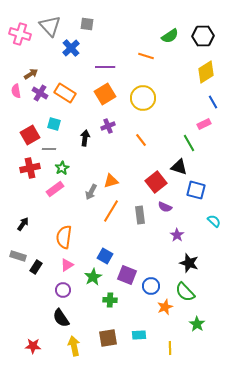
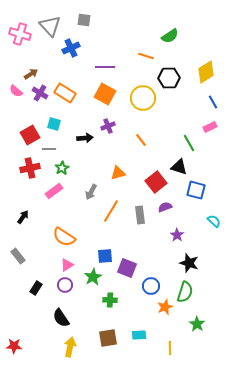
gray square at (87, 24): moved 3 px left, 4 px up
black hexagon at (203, 36): moved 34 px left, 42 px down
blue cross at (71, 48): rotated 18 degrees clockwise
pink semicircle at (16, 91): rotated 40 degrees counterclockwise
orange square at (105, 94): rotated 30 degrees counterclockwise
pink rectangle at (204, 124): moved 6 px right, 3 px down
black arrow at (85, 138): rotated 77 degrees clockwise
orange triangle at (111, 181): moved 7 px right, 8 px up
pink rectangle at (55, 189): moved 1 px left, 2 px down
purple semicircle at (165, 207): rotated 136 degrees clockwise
black arrow at (23, 224): moved 7 px up
orange semicircle at (64, 237): rotated 65 degrees counterclockwise
gray rectangle at (18, 256): rotated 35 degrees clockwise
blue square at (105, 256): rotated 35 degrees counterclockwise
black rectangle at (36, 267): moved 21 px down
purple square at (127, 275): moved 7 px up
purple circle at (63, 290): moved 2 px right, 5 px up
green semicircle at (185, 292): rotated 120 degrees counterclockwise
red star at (33, 346): moved 19 px left
yellow arrow at (74, 346): moved 4 px left, 1 px down; rotated 24 degrees clockwise
